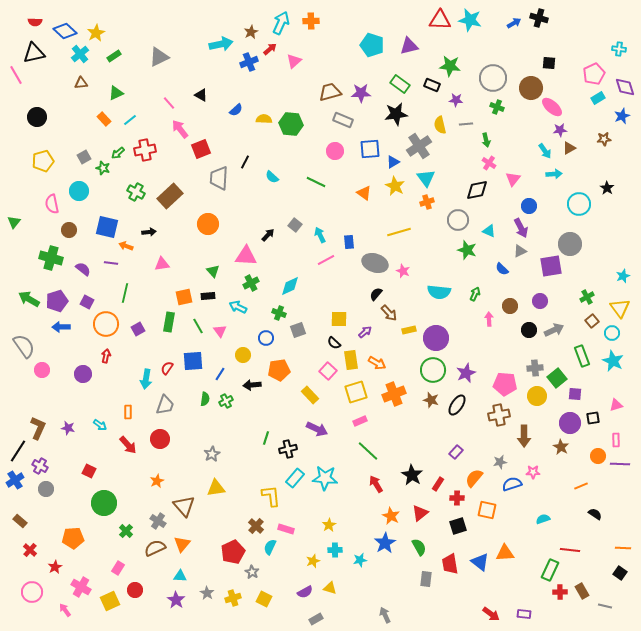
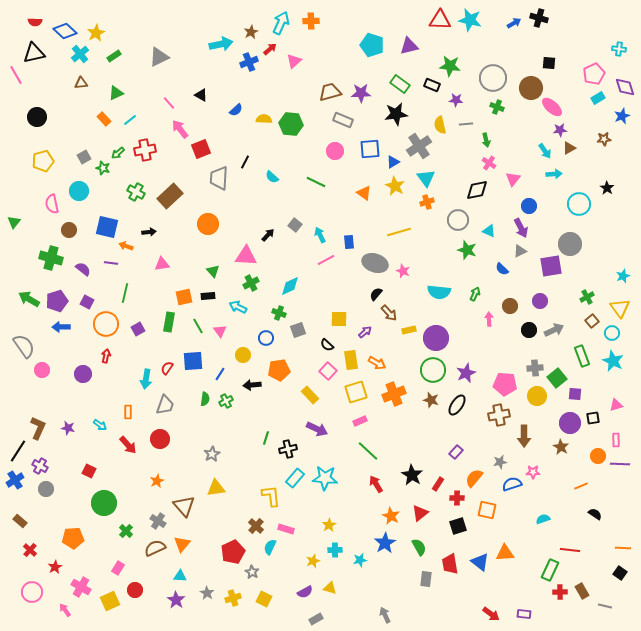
black semicircle at (334, 343): moved 7 px left, 2 px down
